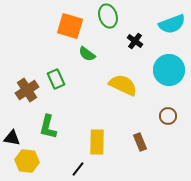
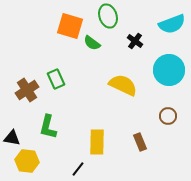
green semicircle: moved 5 px right, 11 px up
